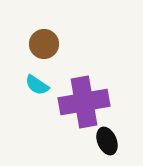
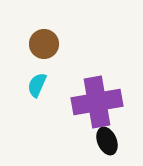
cyan semicircle: rotated 80 degrees clockwise
purple cross: moved 13 px right
